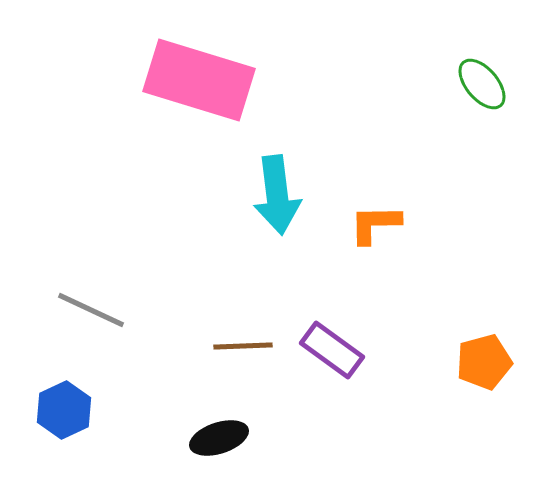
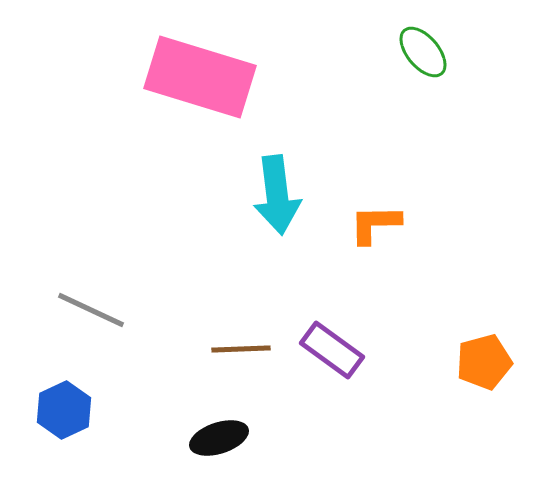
pink rectangle: moved 1 px right, 3 px up
green ellipse: moved 59 px left, 32 px up
brown line: moved 2 px left, 3 px down
